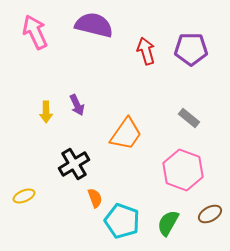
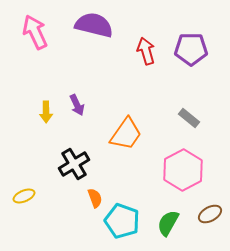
pink hexagon: rotated 12 degrees clockwise
